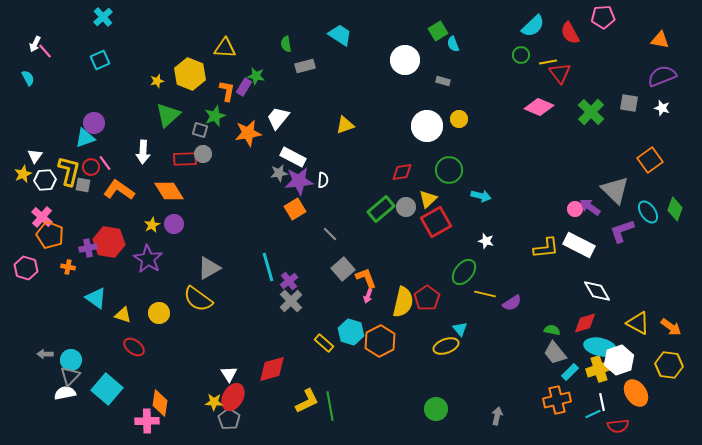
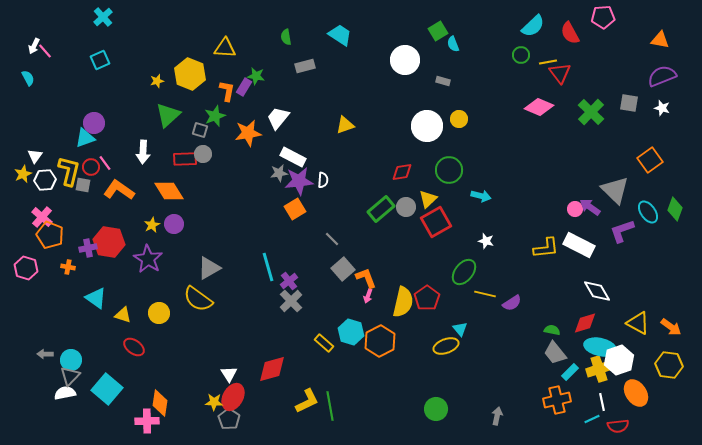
white arrow at (35, 44): moved 1 px left, 2 px down
green semicircle at (286, 44): moved 7 px up
gray line at (330, 234): moved 2 px right, 5 px down
cyan line at (593, 414): moved 1 px left, 5 px down
